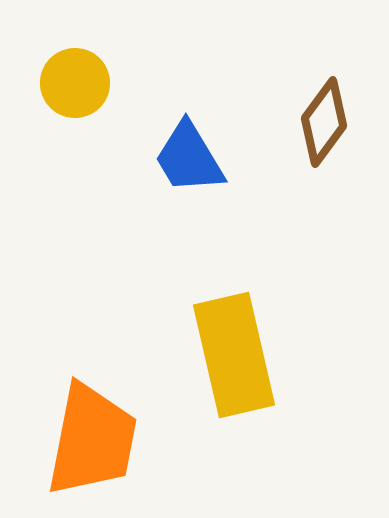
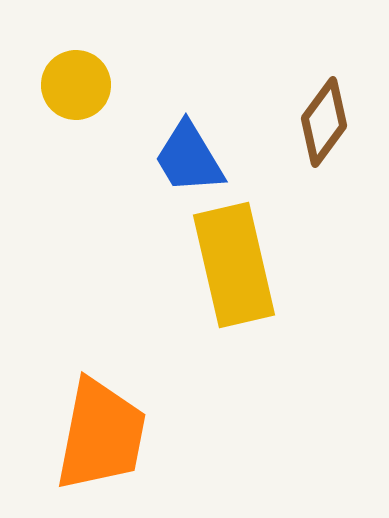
yellow circle: moved 1 px right, 2 px down
yellow rectangle: moved 90 px up
orange trapezoid: moved 9 px right, 5 px up
